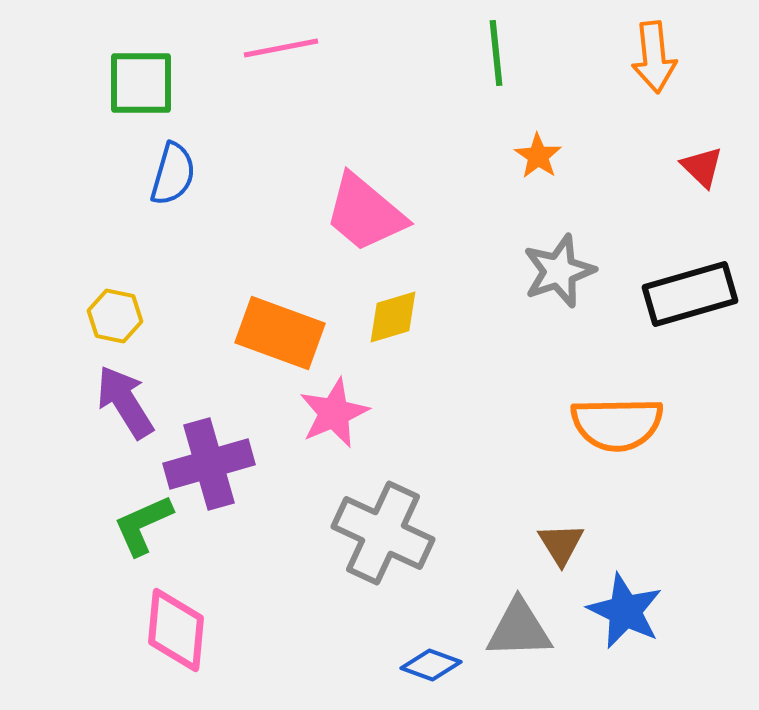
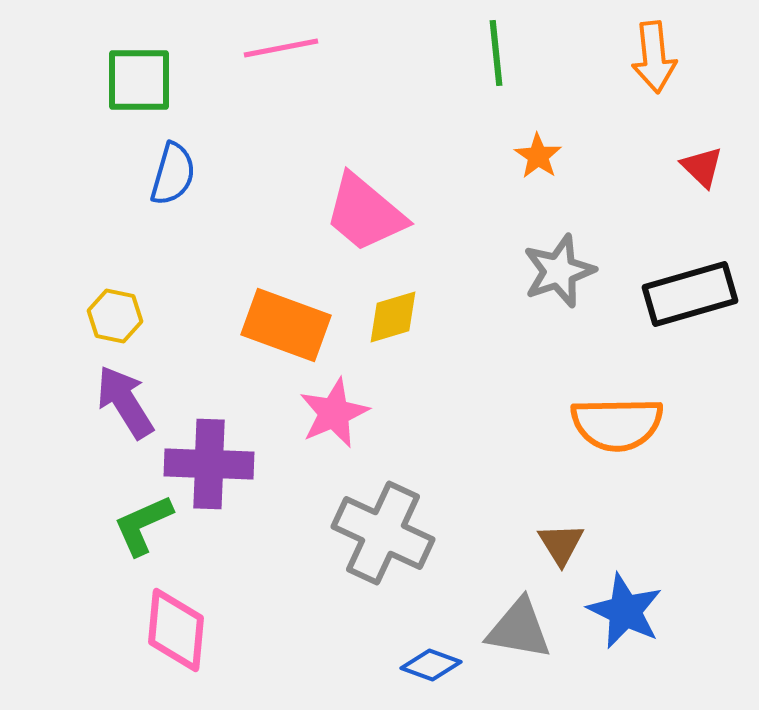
green square: moved 2 px left, 3 px up
orange rectangle: moved 6 px right, 8 px up
purple cross: rotated 18 degrees clockwise
gray triangle: rotated 12 degrees clockwise
